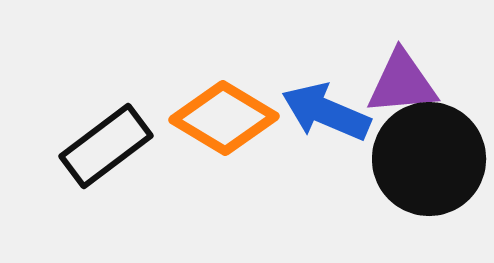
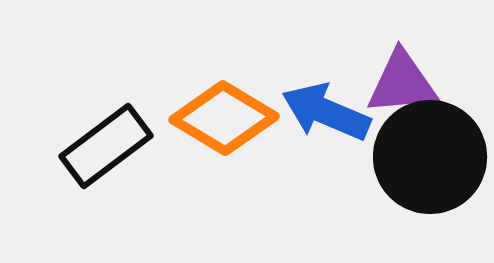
black circle: moved 1 px right, 2 px up
